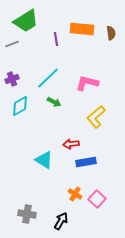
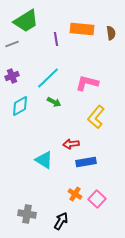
purple cross: moved 3 px up
yellow L-shape: rotated 10 degrees counterclockwise
